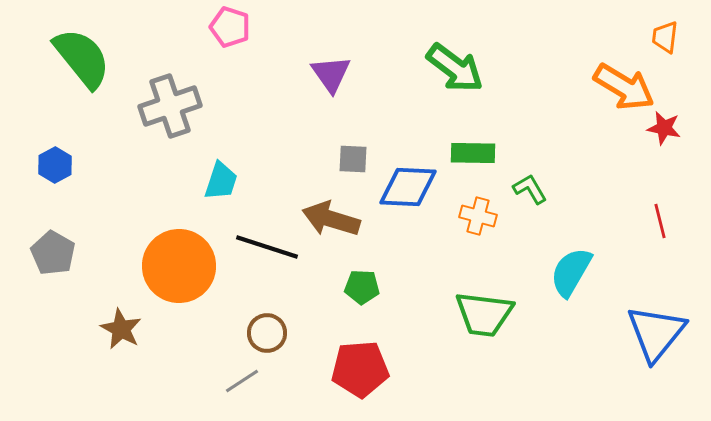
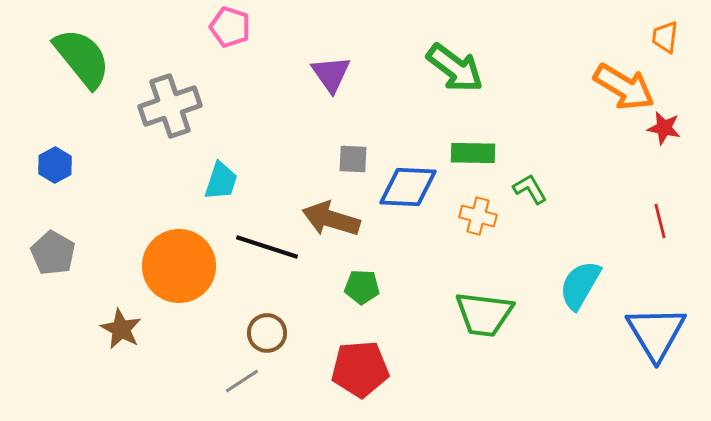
cyan semicircle: moved 9 px right, 13 px down
blue triangle: rotated 10 degrees counterclockwise
